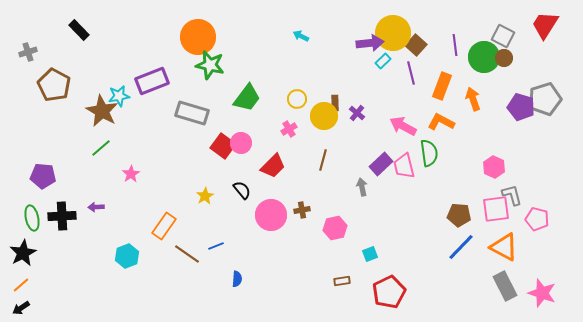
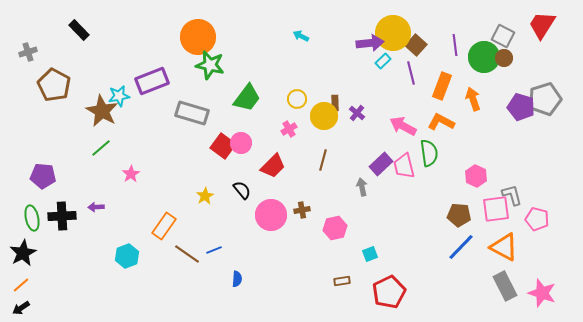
red trapezoid at (545, 25): moved 3 px left
pink hexagon at (494, 167): moved 18 px left, 9 px down
blue line at (216, 246): moved 2 px left, 4 px down
